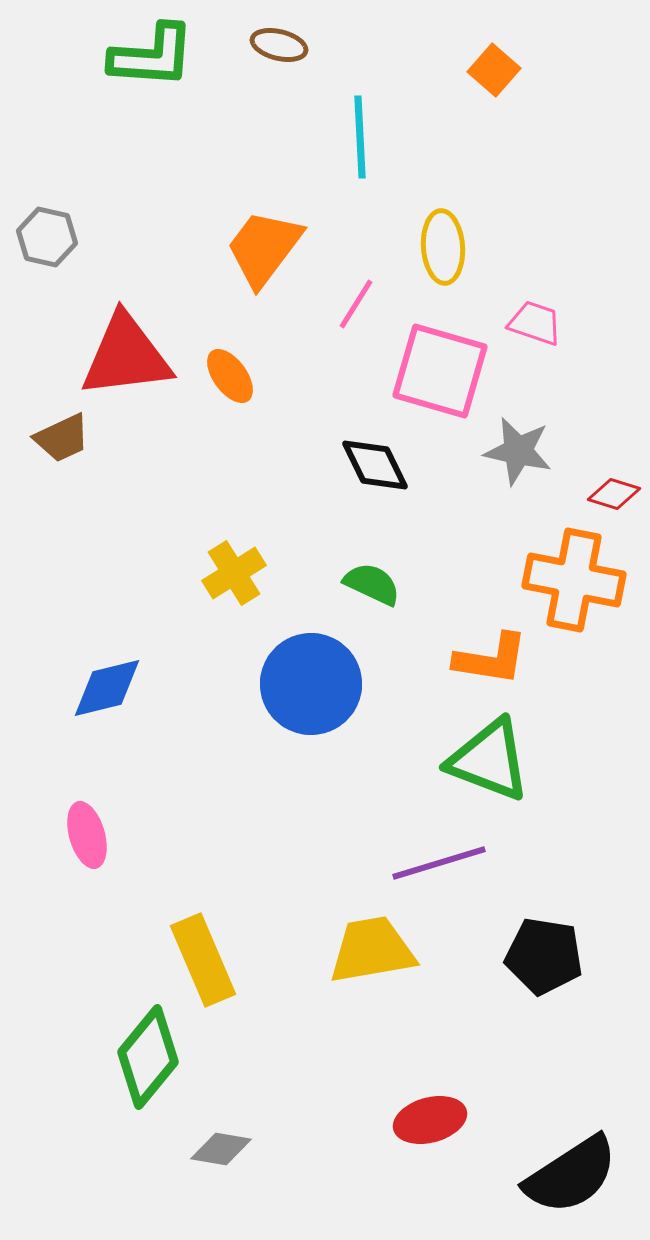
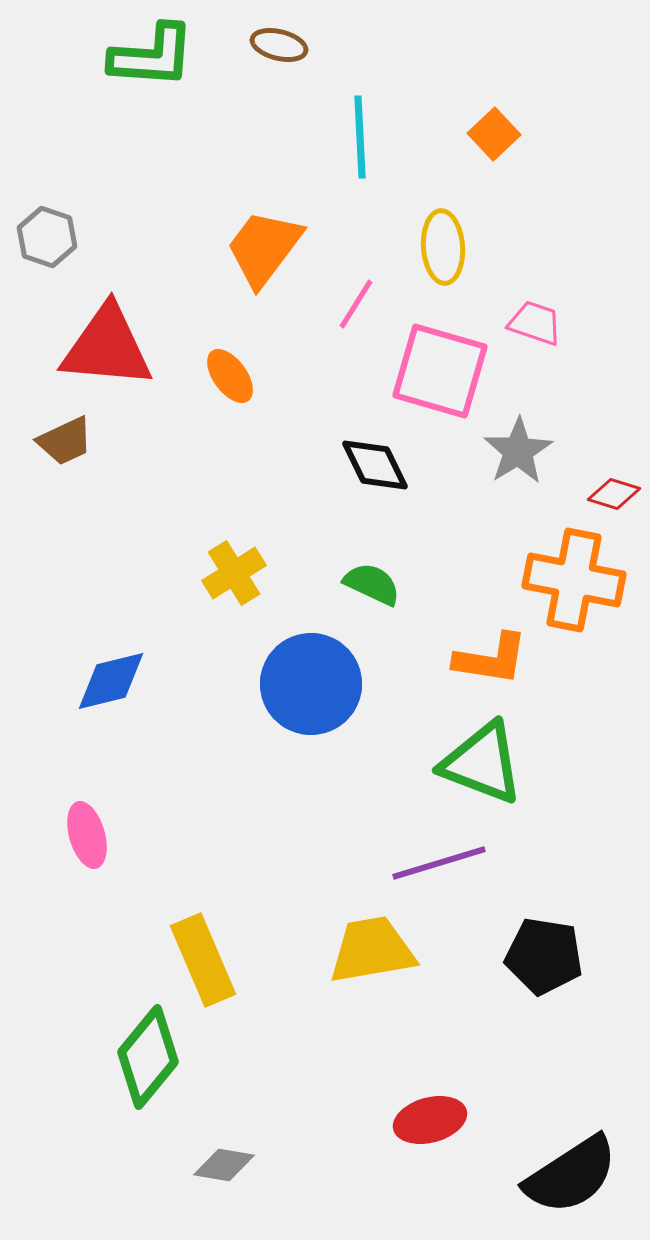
orange square: moved 64 px down; rotated 6 degrees clockwise
gray hexagon: rotated 6 degrees clockwise
red triangle: moved 19 px left, 9 px up; rotated 12 degrees clockwise
brown trapezoid: moved 3 px right, 3 px down
gray star: rotated 28 degrees clockwise
blue diamond: moved 4 px right, 7 px up
green triangle: moved 7 px left, 3 px down
gray diamond: moved 3 px right, 16 px down
